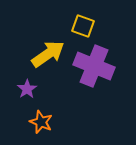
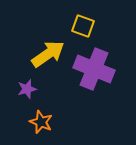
purple cross: moved 3 px down
purple star: rotated 18 degrees clockwise
